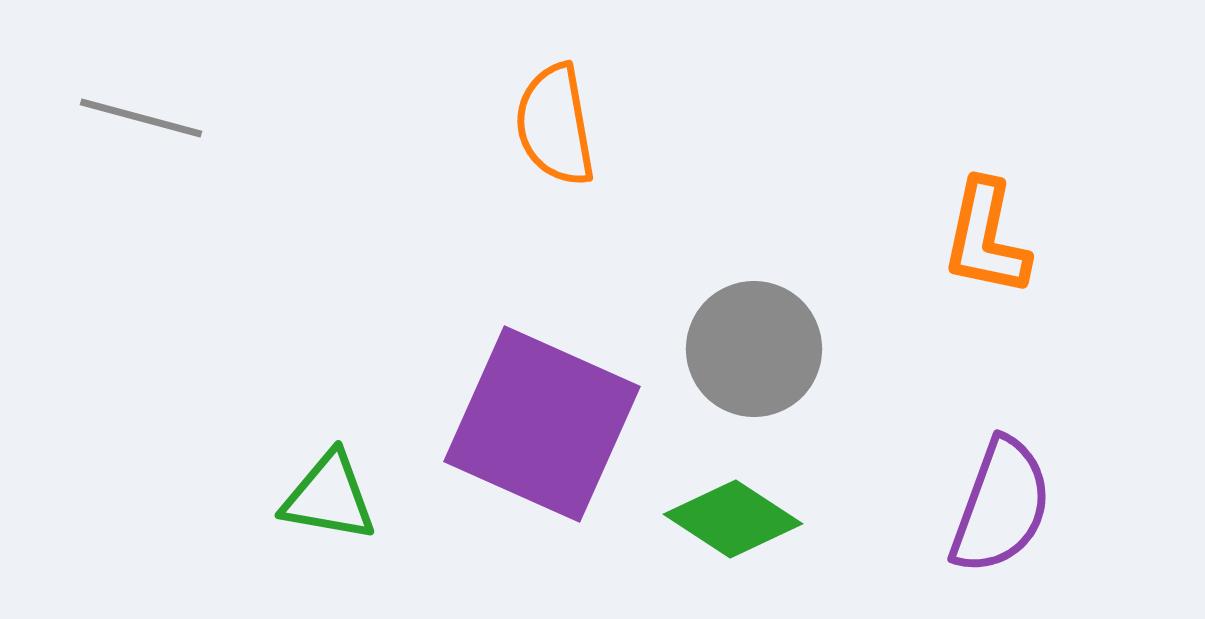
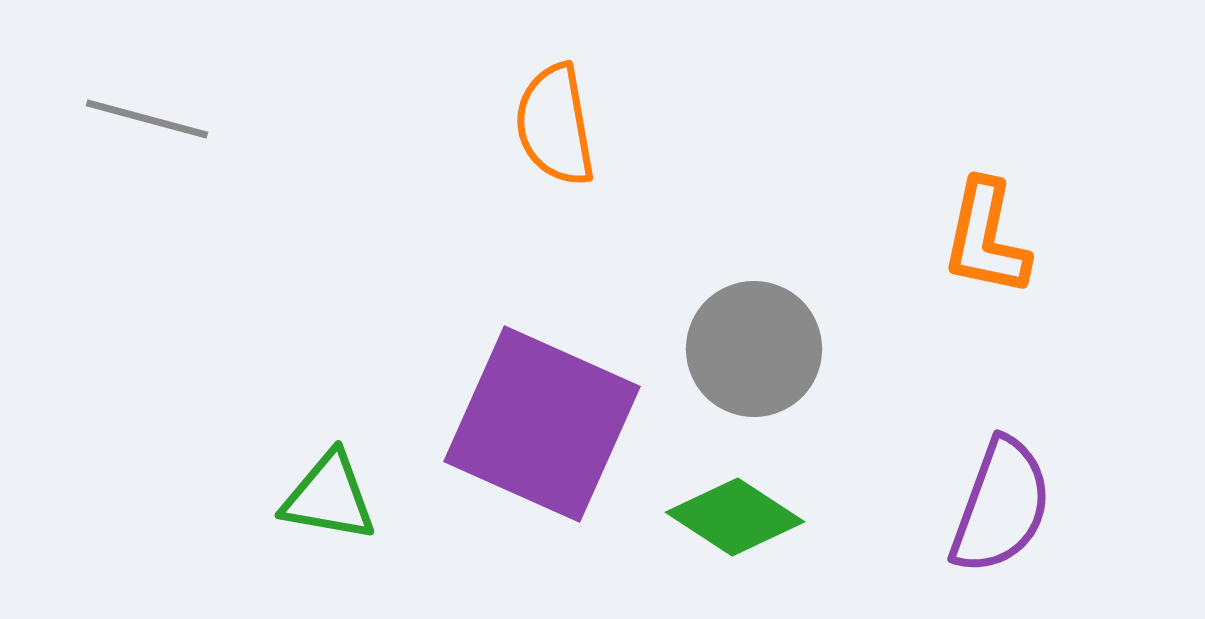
gray line: moved 6 px right, 1 px down
green diamond: moved 2 px right, 2 px up
